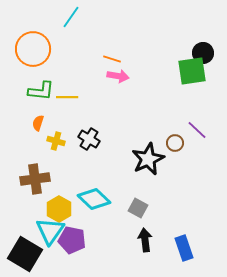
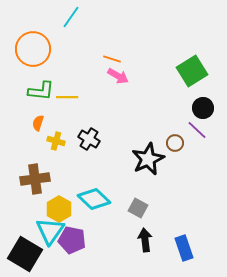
black circle: moved 55 px down
green square: rotated 24 degrees counterclockwise
pink arrow: rotated 20 degrees clockwise
